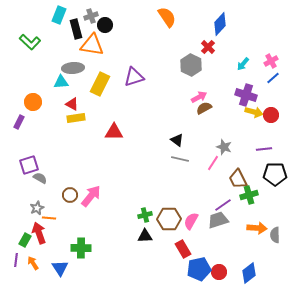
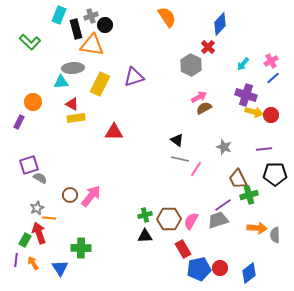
pink line at (213, 163): moved 17 px left, 6 px down
red circle at (219, 272): moved 1 px right, 4 px up
